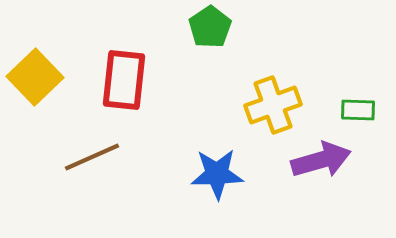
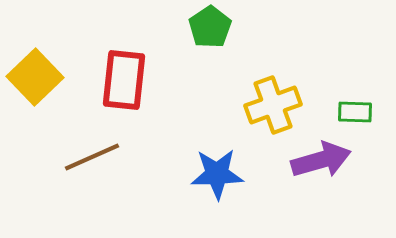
green rectangle: moved 3 px left, 2 px down
